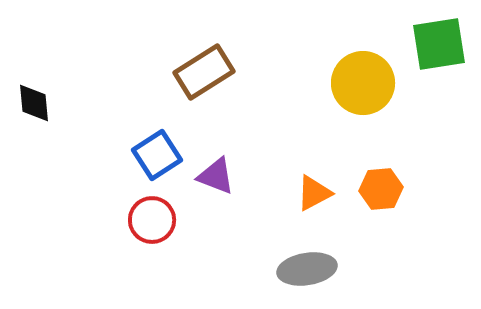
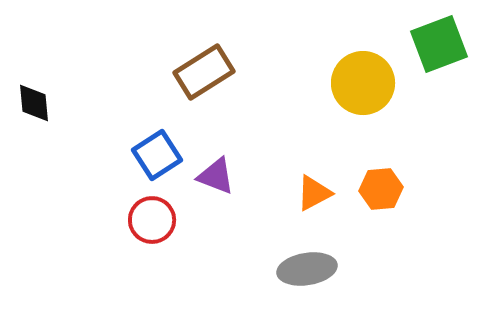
green square: rotated 12 degrees counterclockwise
